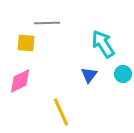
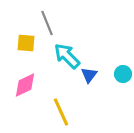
gray line: rotated 70 degrees clockwise
cyan arrow: moved 36 px left, 12 px down; rotated 12 degrees counterclockwise
pink diamond: moved 5 px right, 4 px down
